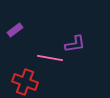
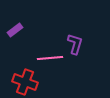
purple L-shape: rotated 65 degrees counterclockwise
pink line: rotated 15 degrees counterclockwise
